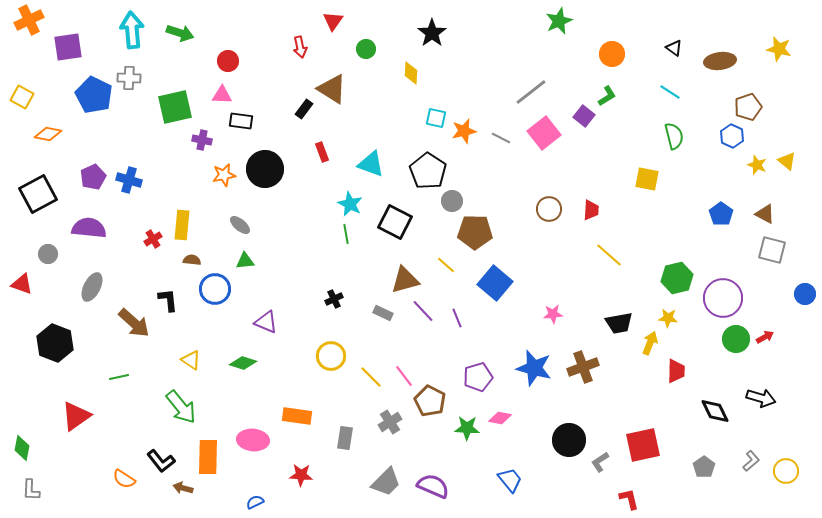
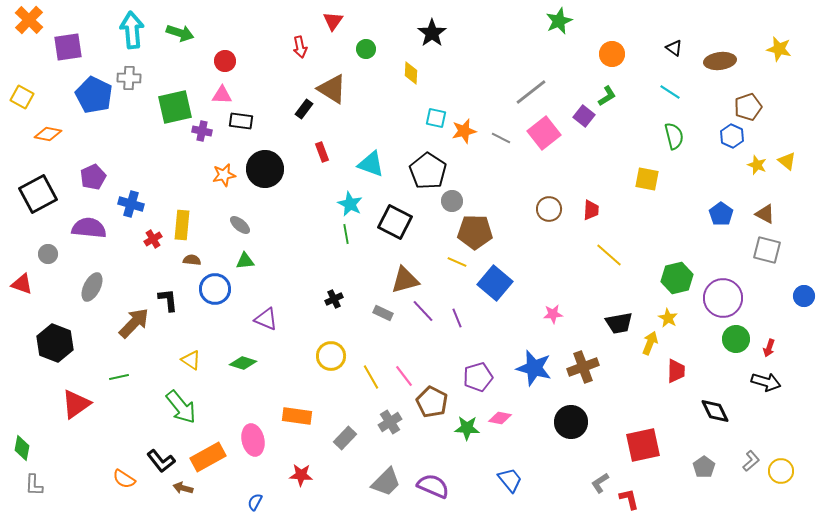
orange cross at (29, 20): rotated 20 degrees counterclockwise
red circle at (228, 61): moved 3 px left
purple cross at (202, 140): moved 9 px up
blue cross at (129, 180): moved 2 px right, 24 px down
gray square at (772, 250): moved 5 px left
yellow line at (446, 265): moved 11 px right, 3 px up; rotated 18 degrees counterclockwise
blue circle at (805, 294): moved 1 px left, 2 px down
yellow star at (668, 318): rotated 24 degrees clockwise
purple triangle at (266, 322): moved 3 px up
brown arrow at (134, 323): rotated 88 degrees counterclockwise
red arrow at (765, 337): moved 4 px right, 11 px down; rotated 138 degrees clockwise
yellow line at (371, 377): rotated 15 degrees clockwise
black arrow at (761, 398): moved 5 px right, 16 px up
brown pentagon at (430, 401): moved 2 px right, 1 px down
red triangle at (76, 416): moved 12 px up
gray rectangle at (345, 438): rotated 35 degrees clockwise
pink ellipse at (253, 440): rotated 72 degrees clockwise
black circle at (569, 440): moved 2 px right, 18 px up
orange rectangle at (208, 457): rotated 60 degrees clockwise
gray L-shape at (600, 462): moved 21 px down
yellow circle at (786, 471): moved 5 px left
gray L-shape at (31, 490): moved 3 px right, 5 px up
blue semicircle at (255, 502): rotated 36 degrees counterclockwise
